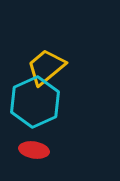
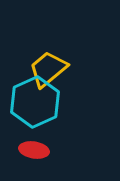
yellow trapezoid: moved 2 px right, 2 px down
